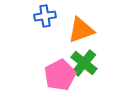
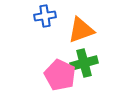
green cross: rotated 36 degrees clockwise
pink pentagon: rotated 20 degrees counterclockwise
